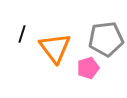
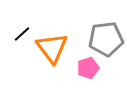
black line: rotated 30 degrees clockwise
orange triangle: moved 3 px left
